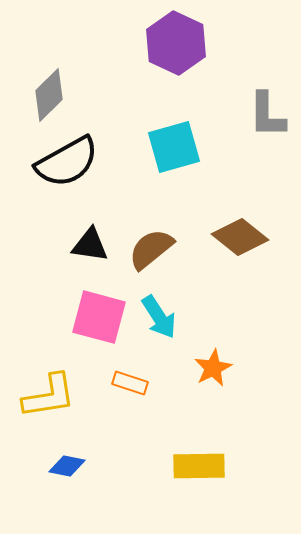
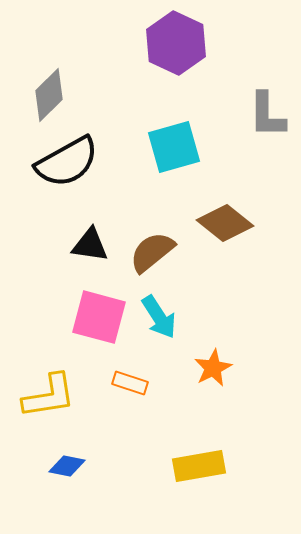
brown diamond: moved 15 px left, 14 px up
brown semicircle: moved 1 px right, 3 px down
yellow rectangle: rotated 9 degrees counterclockwise
